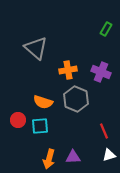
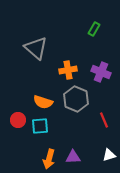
green rectangle: moved 12 px left
red line: moved 11 px up
